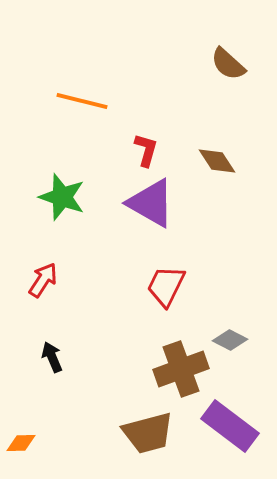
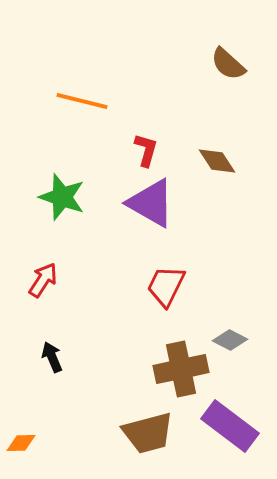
brown cross: rotated 8 degrees clockwise
